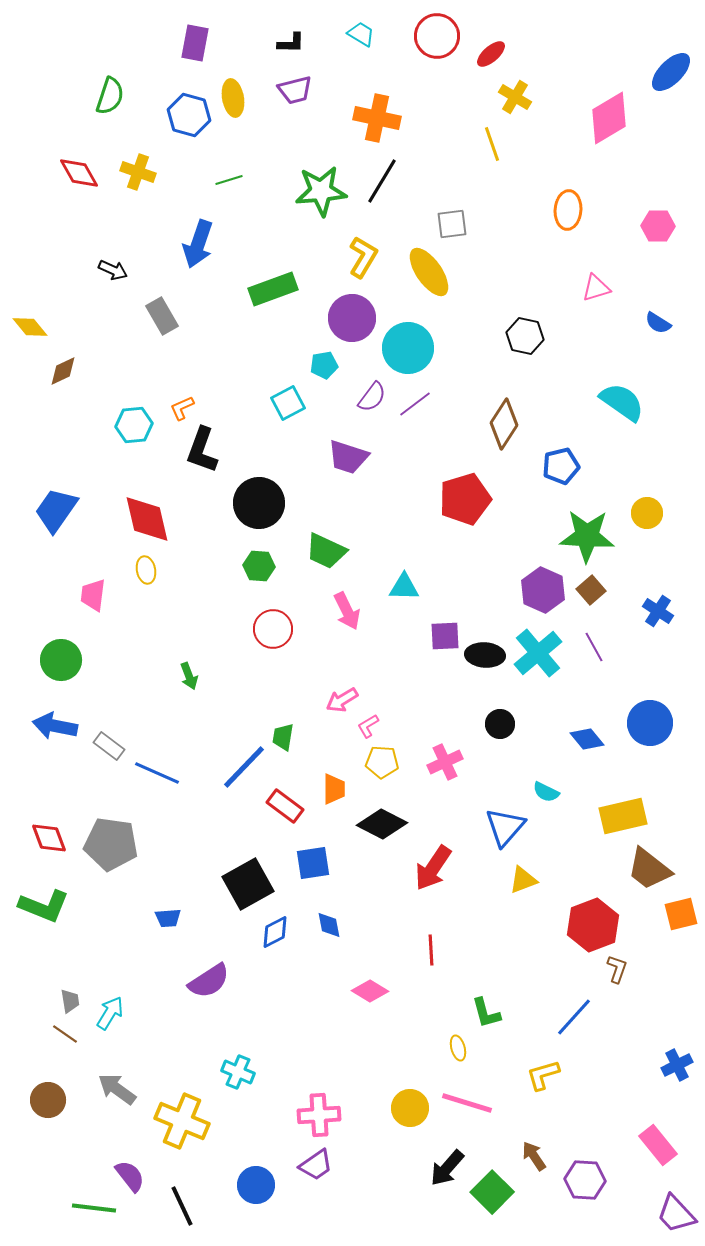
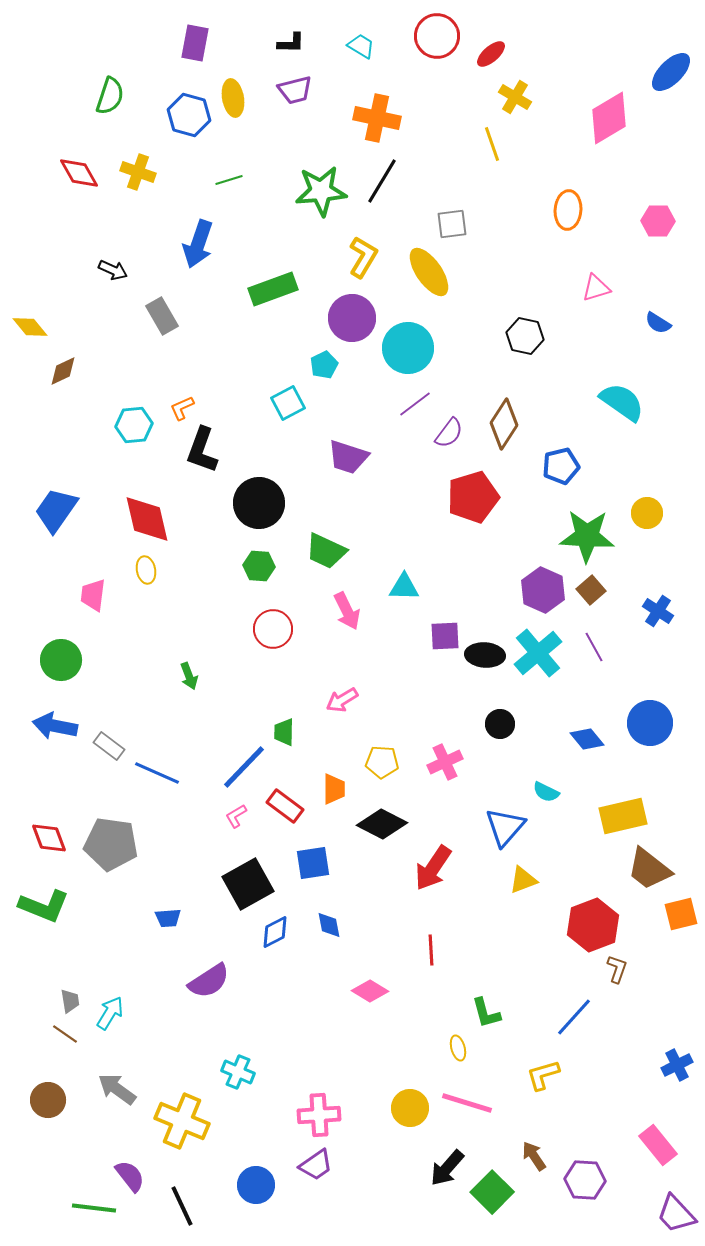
cyan trapezoid at (361, 34): moved 12 px down
pink hexagon at (658, 226): moved 5 px up
cyan pentagon at (324, 365): rotated 16 degrees counterclockwise
purple semicircle at (372, 397): moved 77 px right, 36 px down
red pentagon at (465, 499): moved 8 px right, 2 px up
pink L-shape at (368, 726): moved 132 px left, 90 px down
green trapezoid at (283, 737): moved 1 px right, 5 px up; rotated 8 degrees counterclockwise
